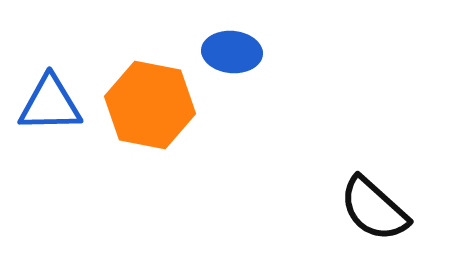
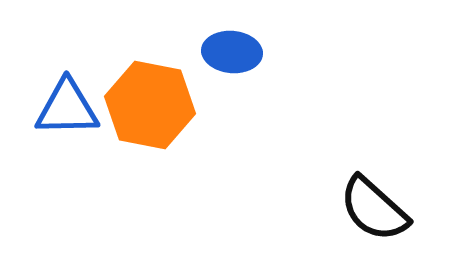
blue triangle: moved 17 px right, 4 px down
